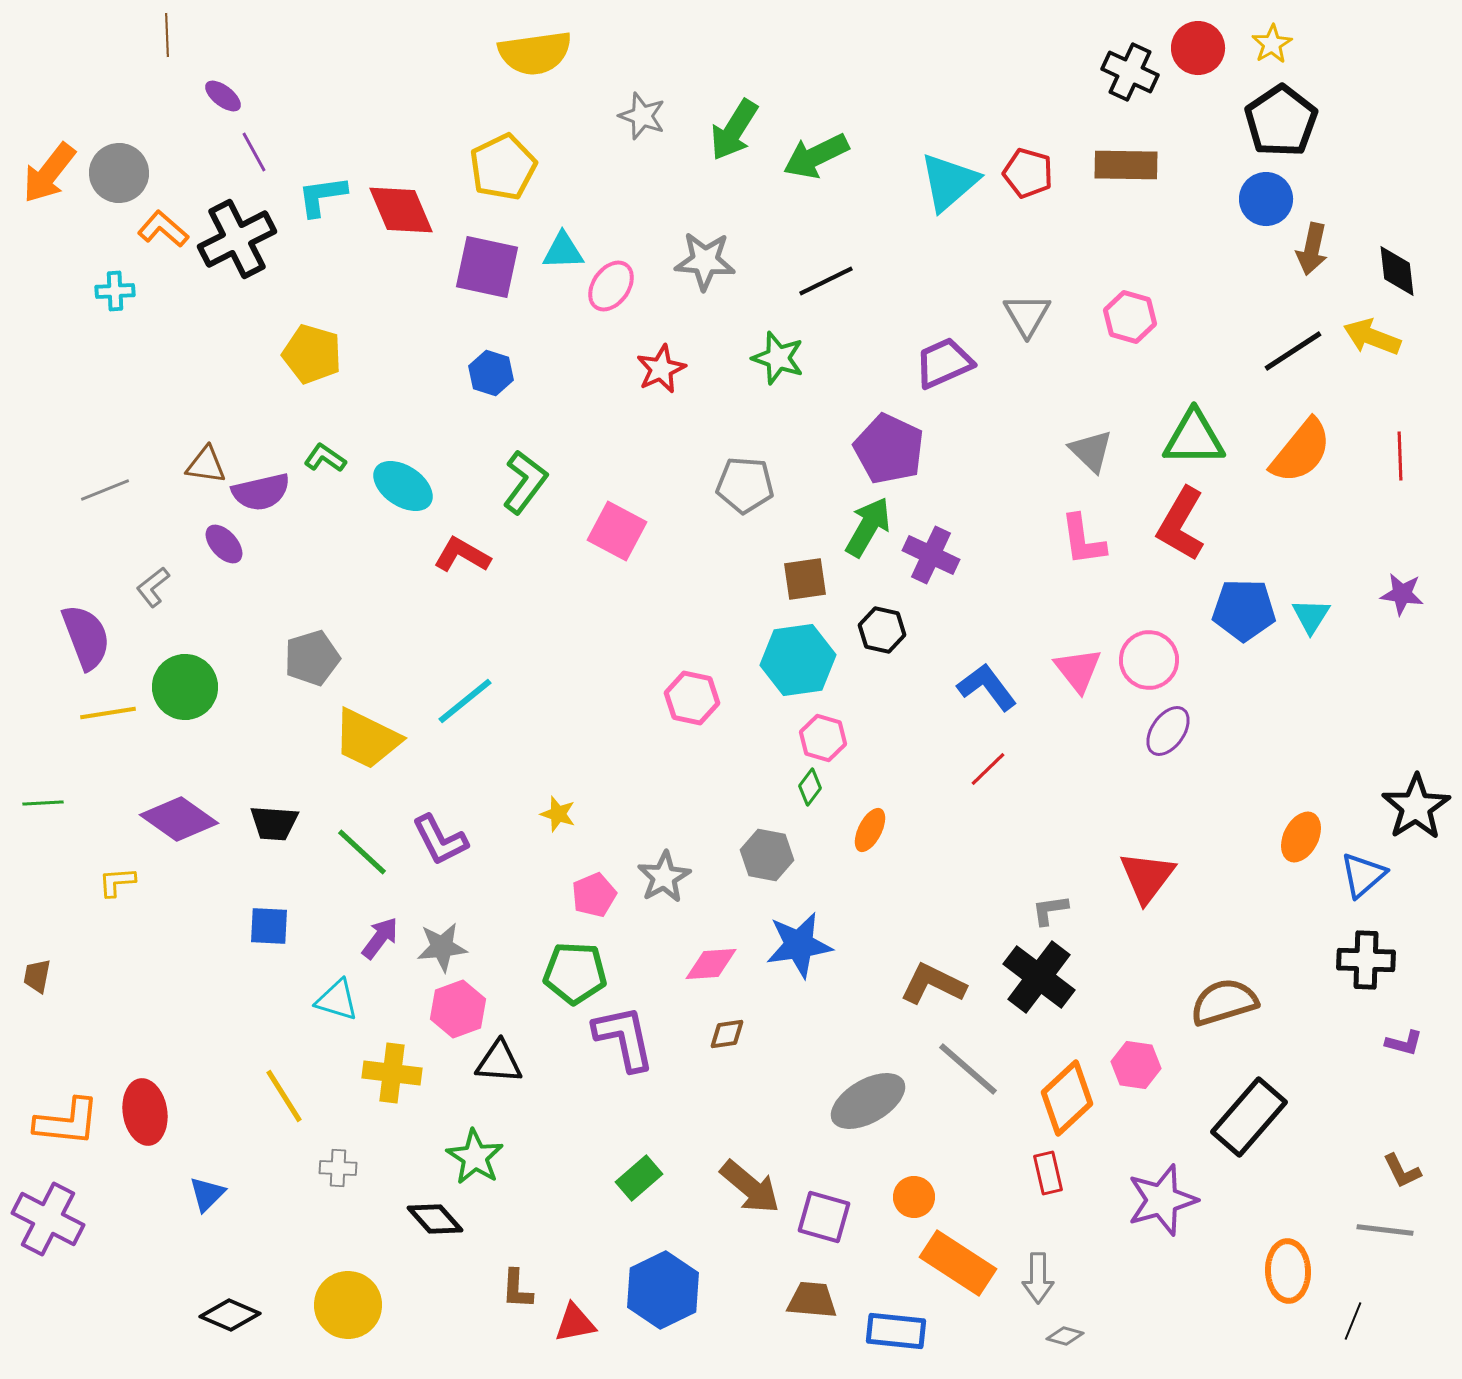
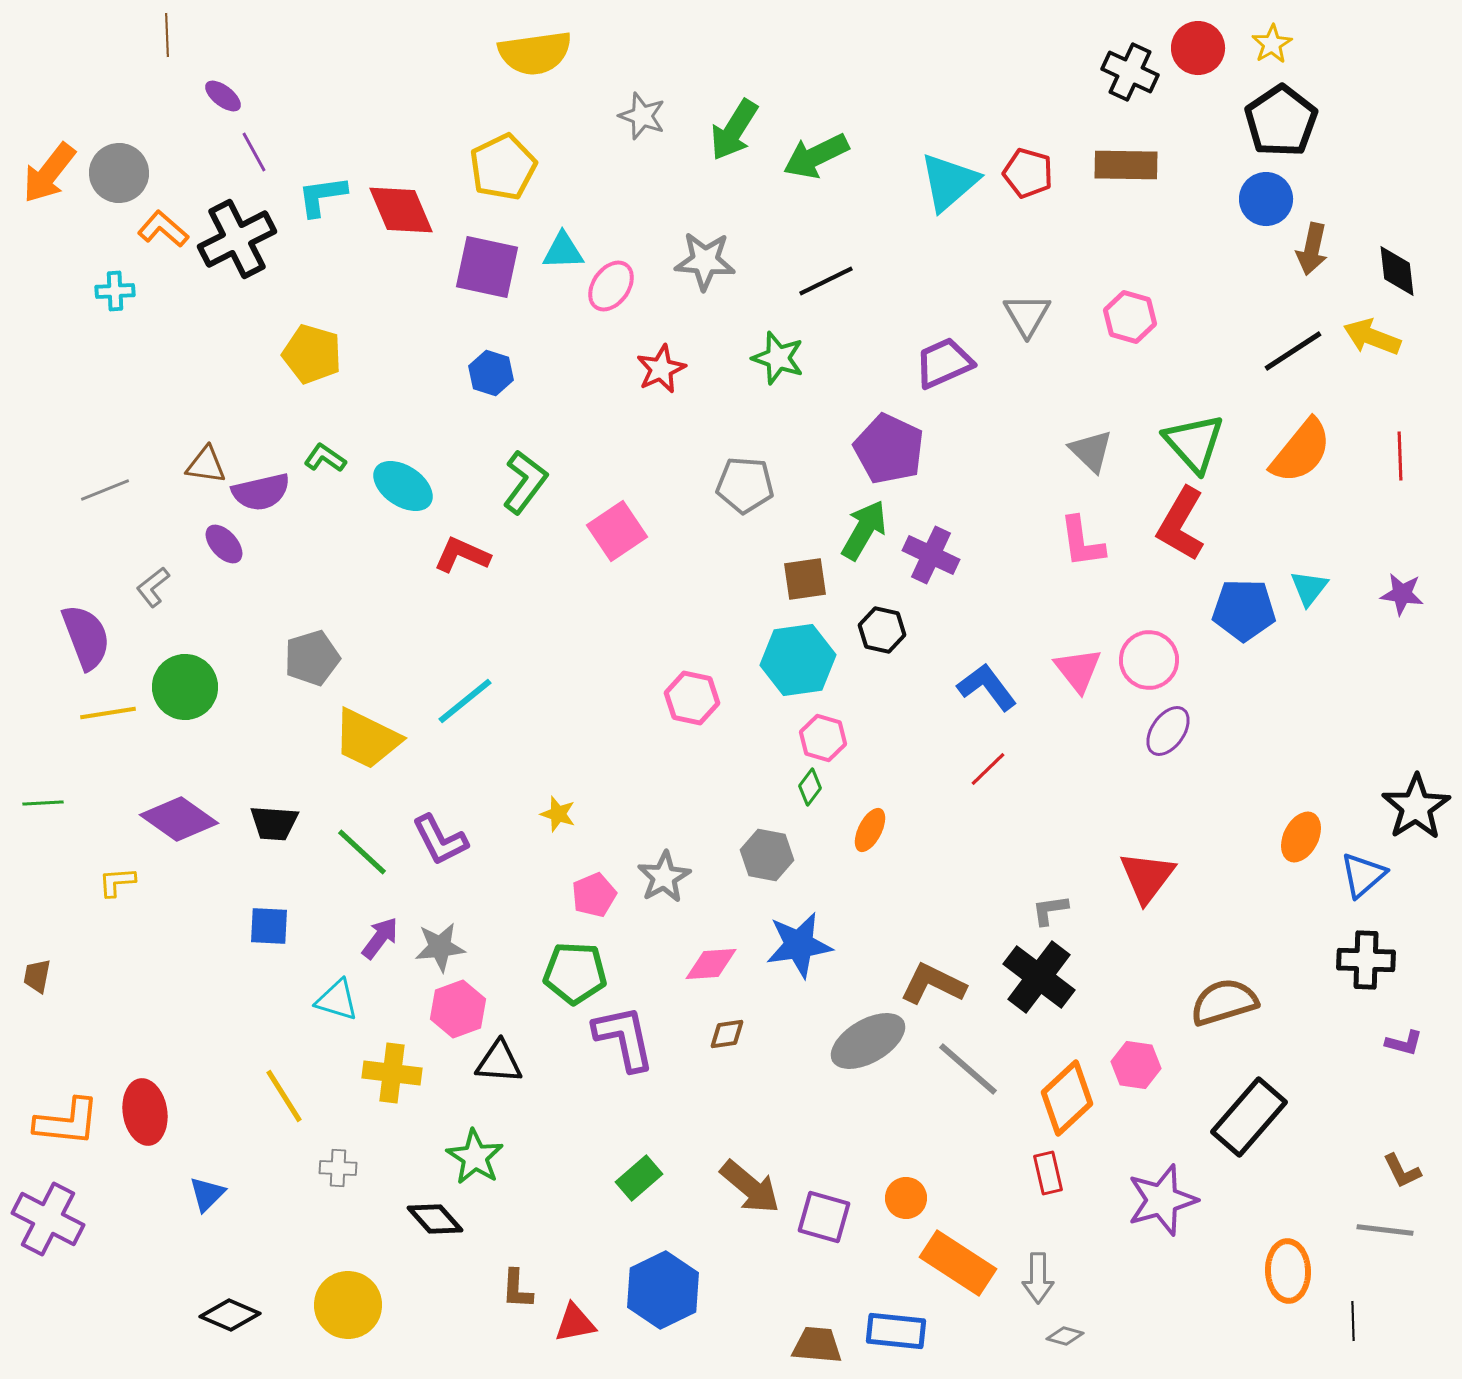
green triangle at (1194, 438): moved 5 px down; rotated 48 degrees clockwise
green arrow at (868, 527): moved 4 px left, 3 px down
pink square at (617, 531): rotated 28 degrees clockwise
pink L-shape at (1083, 540): moved 1 px left, 2 px down
red L-shape at (462, 555): rotated 6 degrees counterclockwise
cyan triangle at (1311, 616): moved 2 px left, 28 px up; rotated 6 degrees clockwise
gray star at (442, 947): moved 2 px left
gray ellipse at (868, 1101): moved 60 px up
orange circle at (914, 1197): moved 8 px left, 1 px down
brown trapezoid at (812, 1300): moved 5 px right, 45 px down
black line at (1353, 1321): rotated 24 degrees counterclockwise
